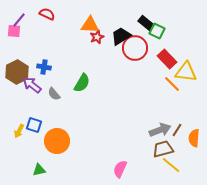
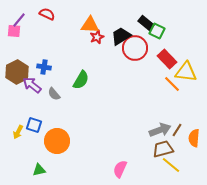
green semicircle: moved 1 px left, 3 px up
yellow arrow: moved 1 px left, 1 px down
